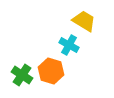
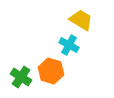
yellow trapezoid: moved 3 px left, 1 px up
green cross: moved 1 px left, 2 px down
